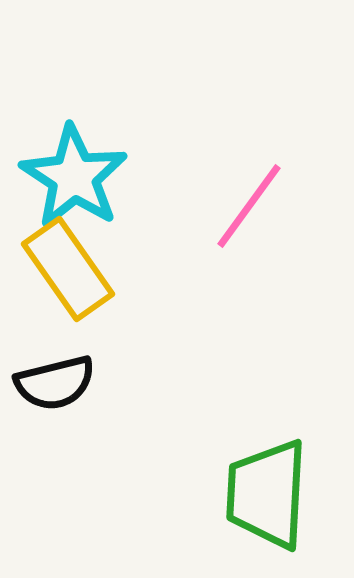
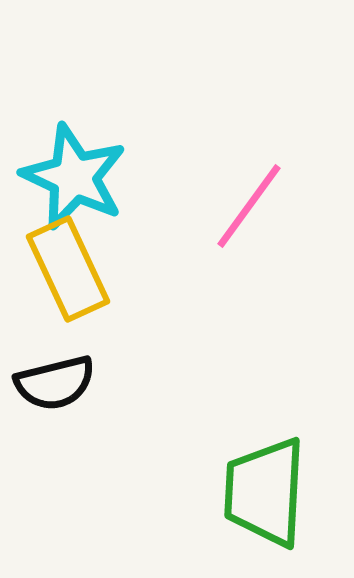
cyan star: rotated 8 degrees counterclockwise
yellow rectangle: rotated 10 degrees clockwise
green trapezoid: moved 2 px left, 2 px up
